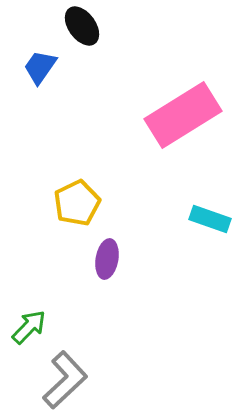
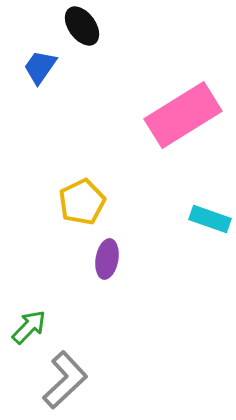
yellow pentagon: moved 5 px right, 1 px up
